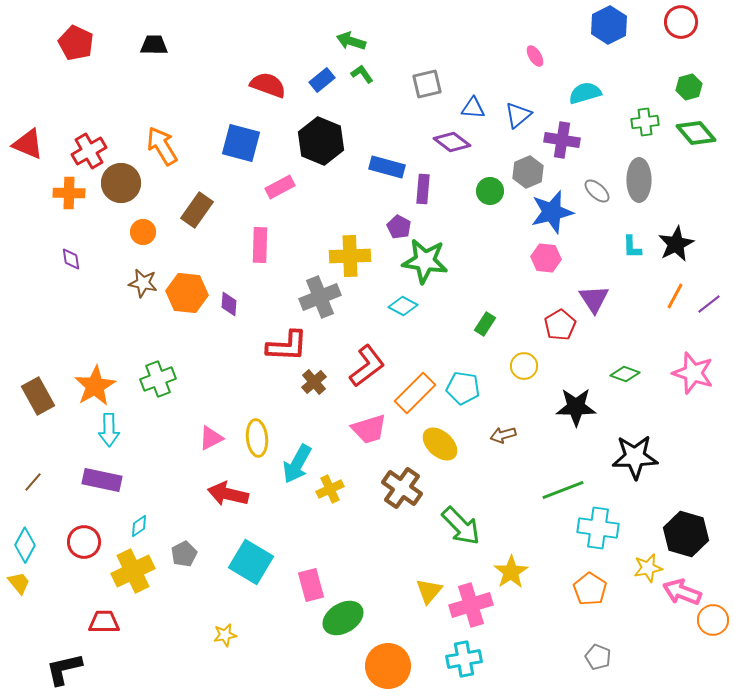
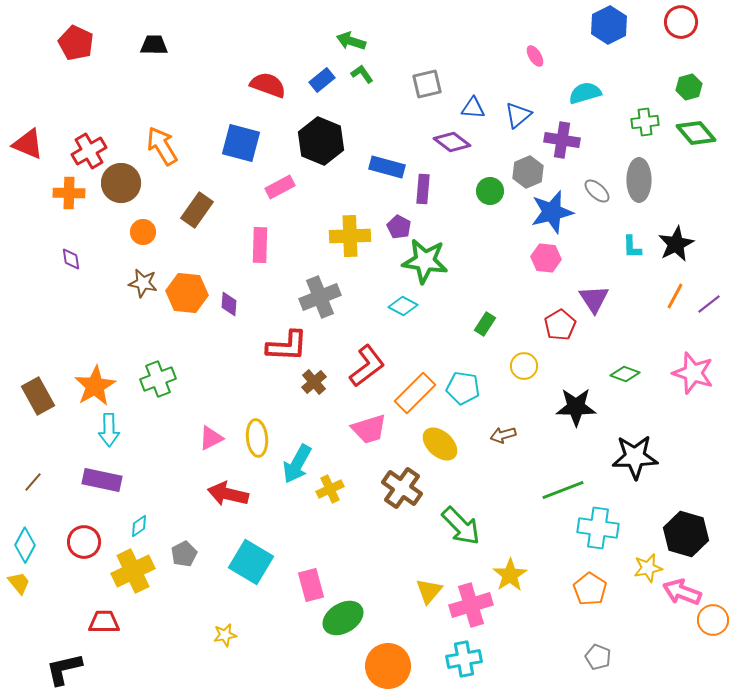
yellow cross at (350, 256): moved 20 px up
yellow star at (511, 572): moved 1 px left, 3 px down
